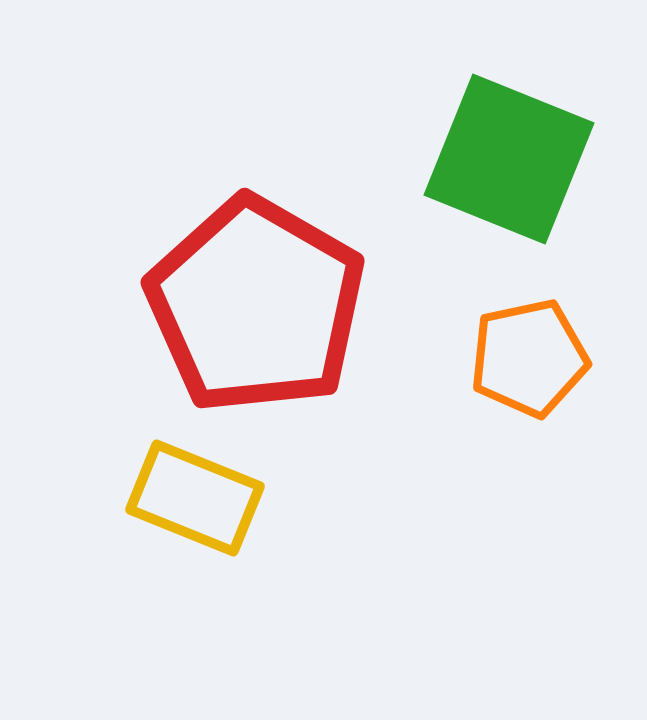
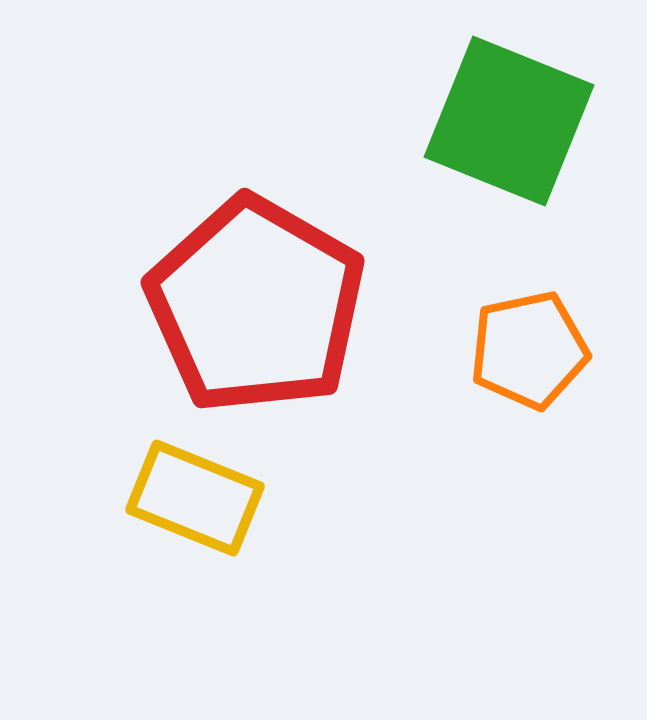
green square: moved 38 px up
orange pentagon: moved 8 px up
